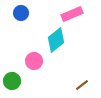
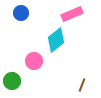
brown line: rotated 32 degrees counterclockwise
